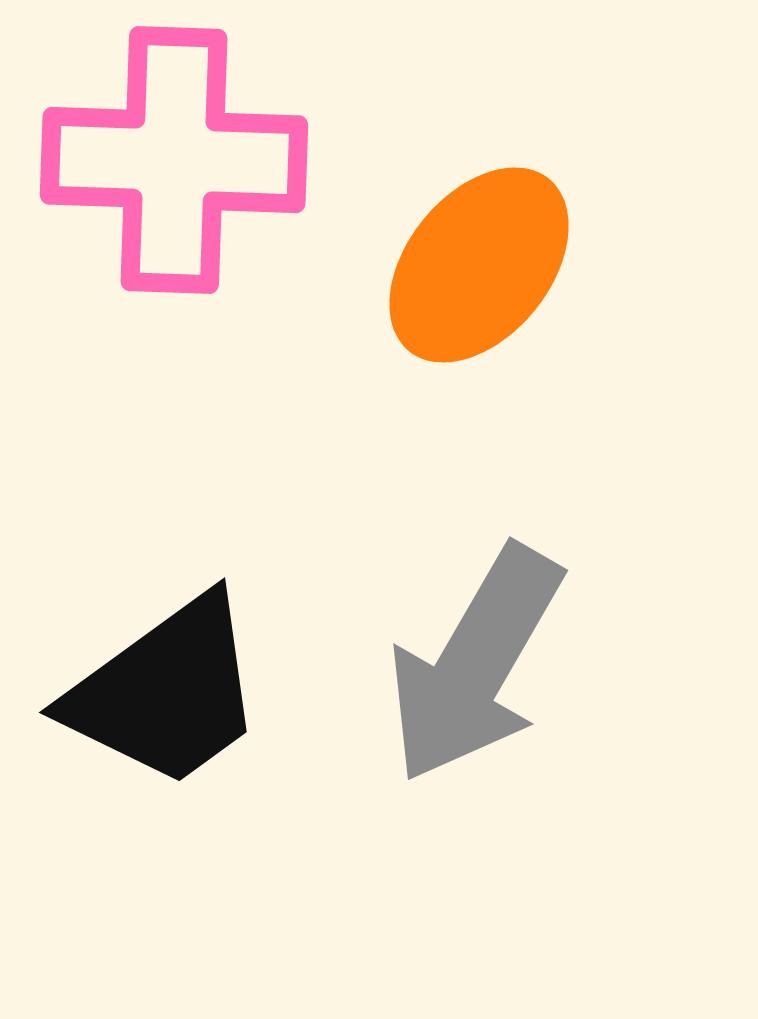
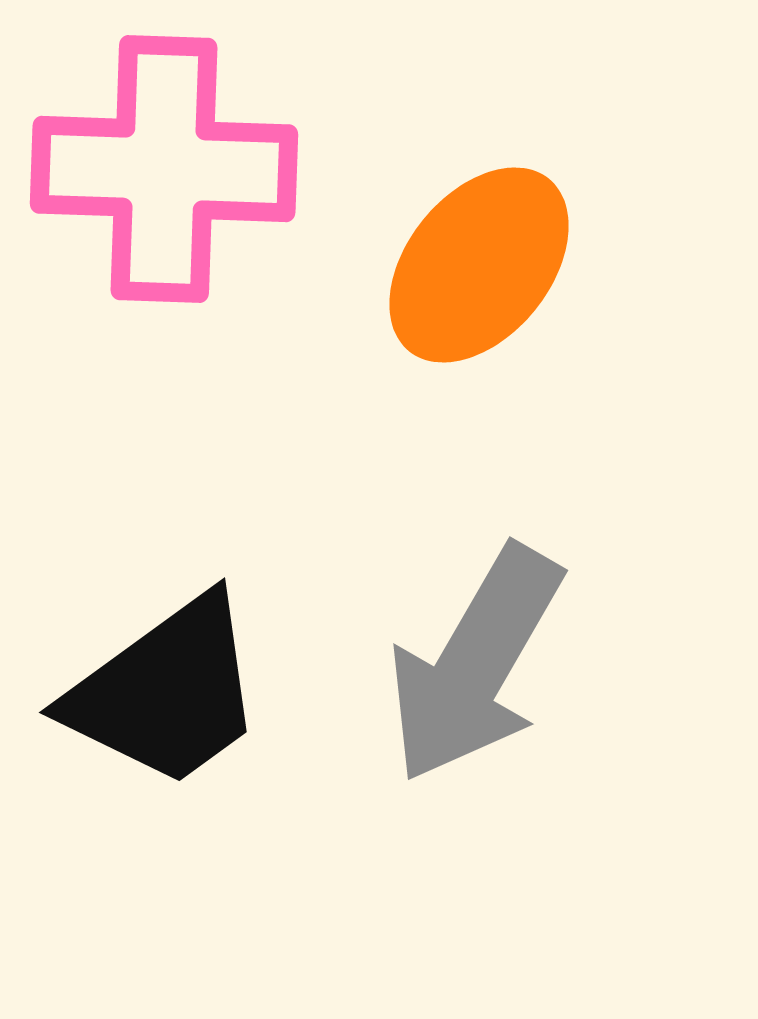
pink cross: moved 10 px left, 9 px down
